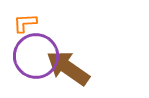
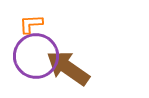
orange L-shape: moved 6 px right, 1 px down
